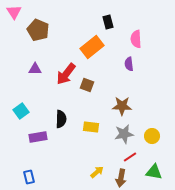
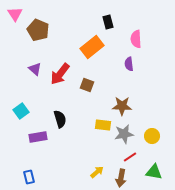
pink triangle: moved 1 px right, 2 px down
purple triangle: rotated 40 degrees clockwise
red arrow: moved 6 px left
black semicircle: moved 1 px left; rotated 18 degrees counterclockwise
yellow rectangle: moved 12 px right, 2 px up
